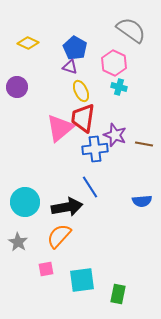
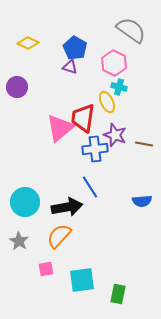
yellow ellipse: moved 26 px right, 11 px down
gray star: moved 1 px right, 1 px up
